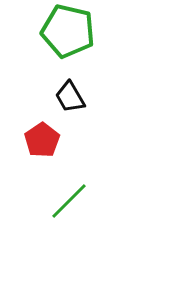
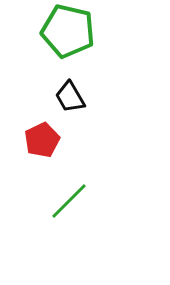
red pentagon: rotated 8 degrees clockwise
